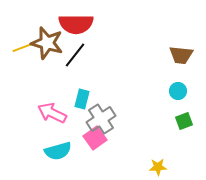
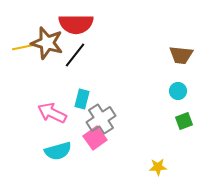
yellow line: rotated 10 degrees clockwise
